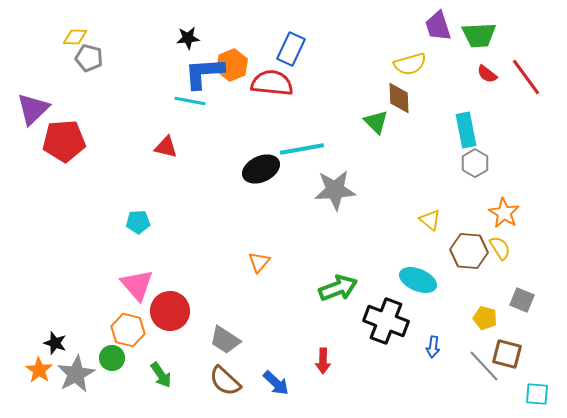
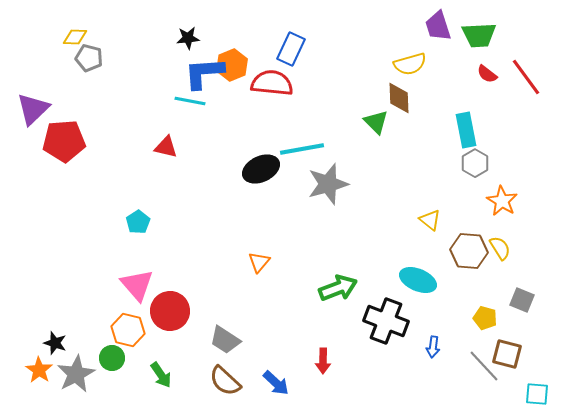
gray star at (335, 190): moved 7 px left, 6 px up; rotated 12 degrees counterclockwise
orange star at (504, 213): moved 2 px left, 12 px up
cyan pentagon at (138, 222): rotated 30 degrees counterclockwise
